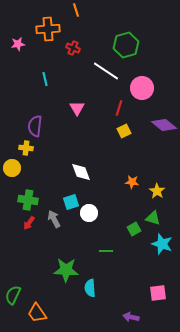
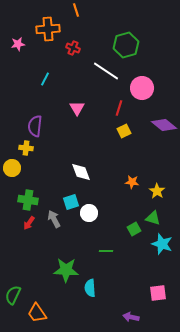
cyan line: rotated 40 degrees clockwise
